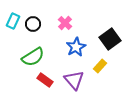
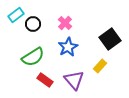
cyan rectangle: moved 3 px right, 6 px up; rotated 28 degrees clockwise
blue star: moved 8 px left
